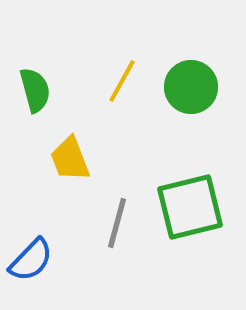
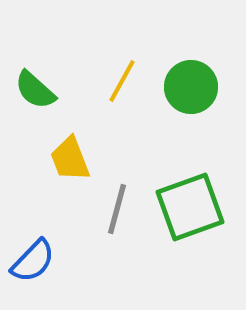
green semicircle: rotated 147 degrees clockwise
green square: rotated 6 degrees counterclockwise
gray line: moved 14 px up
blue semicircle: moved 2 px right, 1 px down
